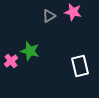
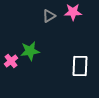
pink star: rotated 12 degrees counterclockwise
green star: rotated 24 degrees counterclockwise
white rectangle: rotated 15 degrees clockwise
